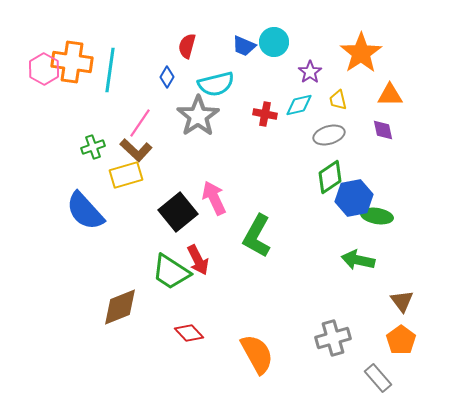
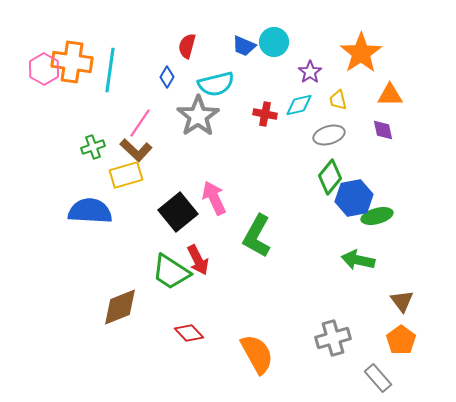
green diamond: rotated 16 degrees counterclockwise
blue semicircle: moved 5 px right; rotated 135 degrees clockwise
green ellipse: rotated 24 degrees counterclockwise
